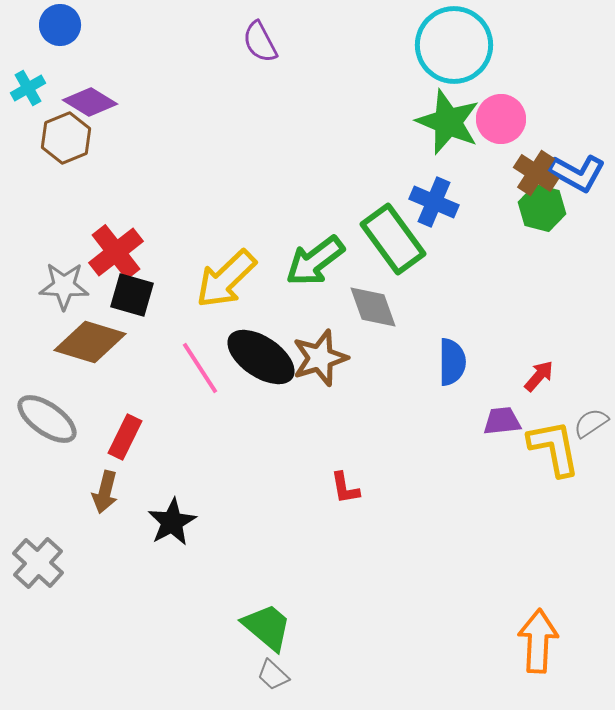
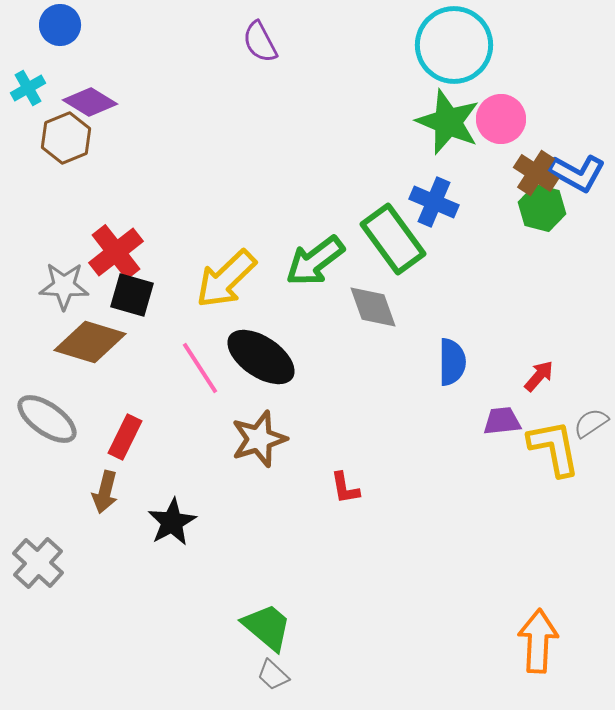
brown star: moved 61 px left, 81 px down
